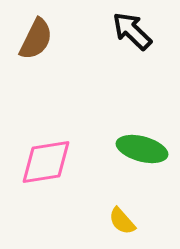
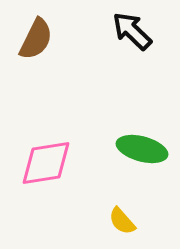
pink diamond: moved 1 px down
